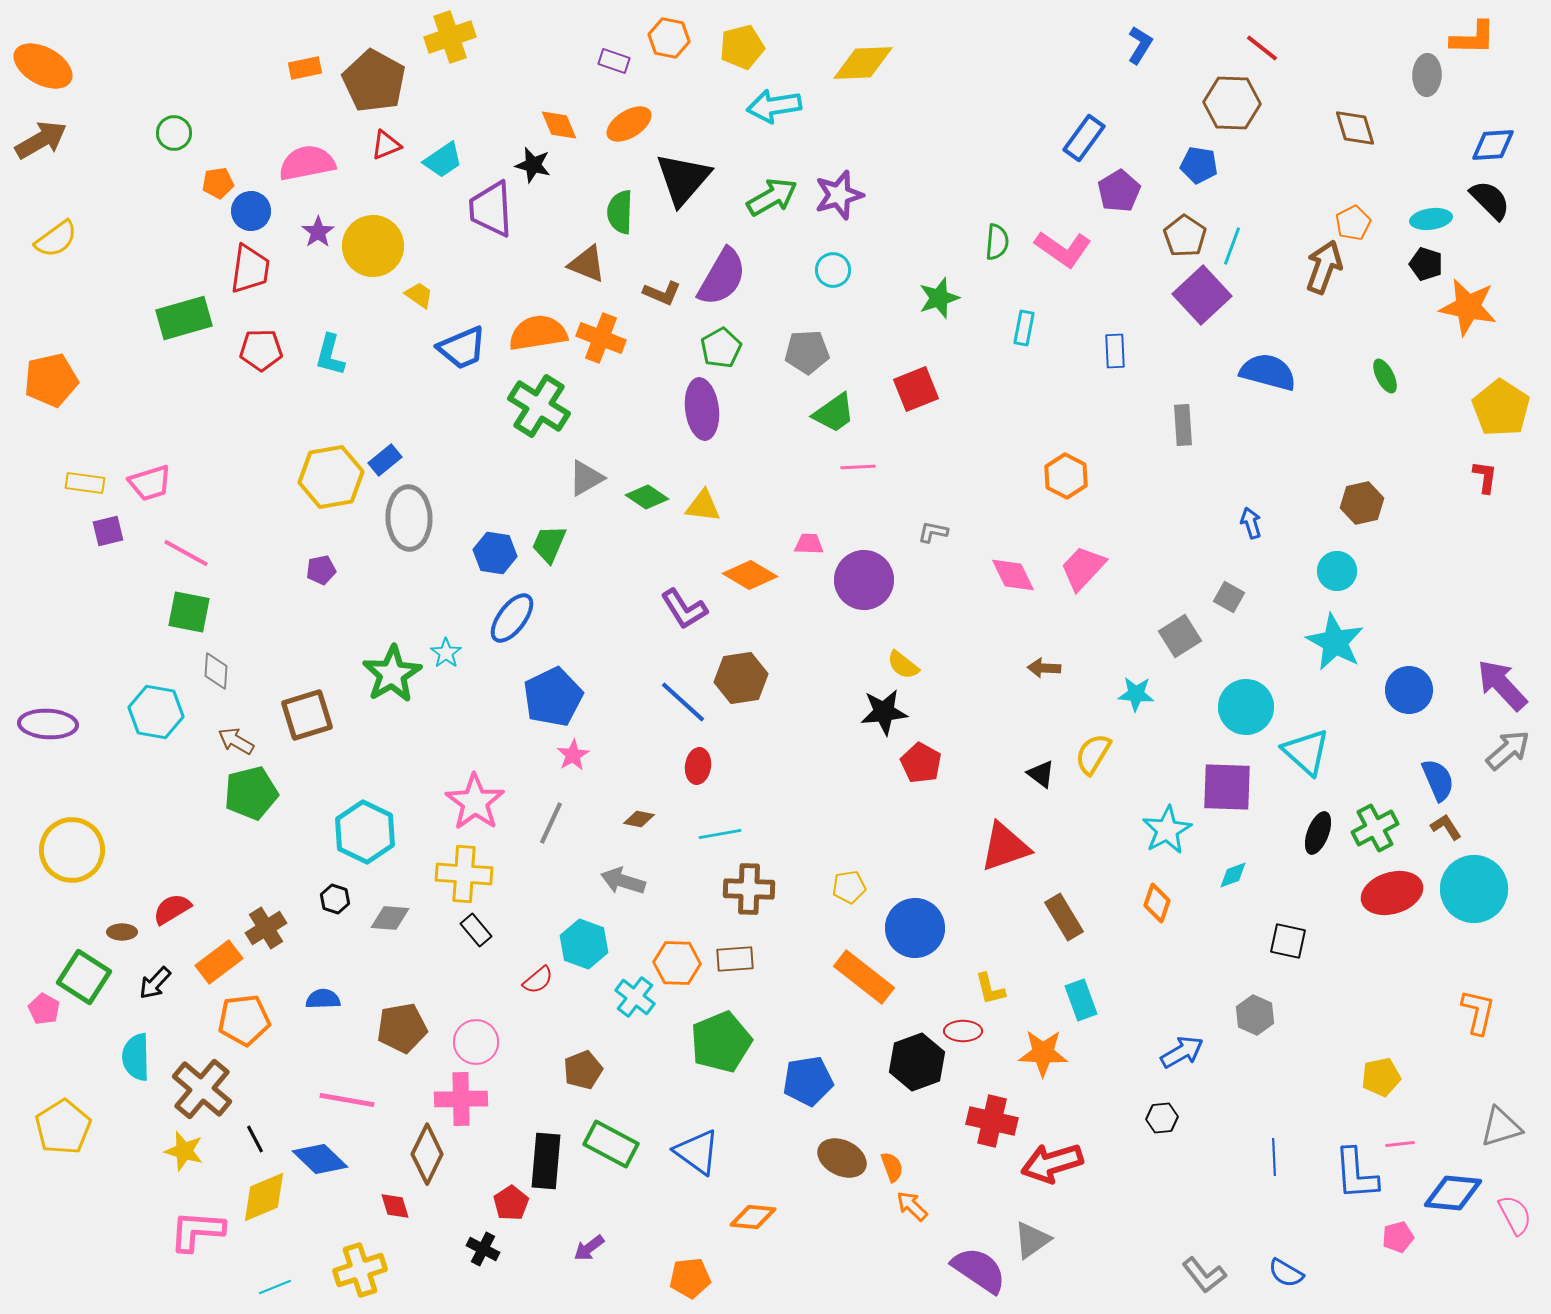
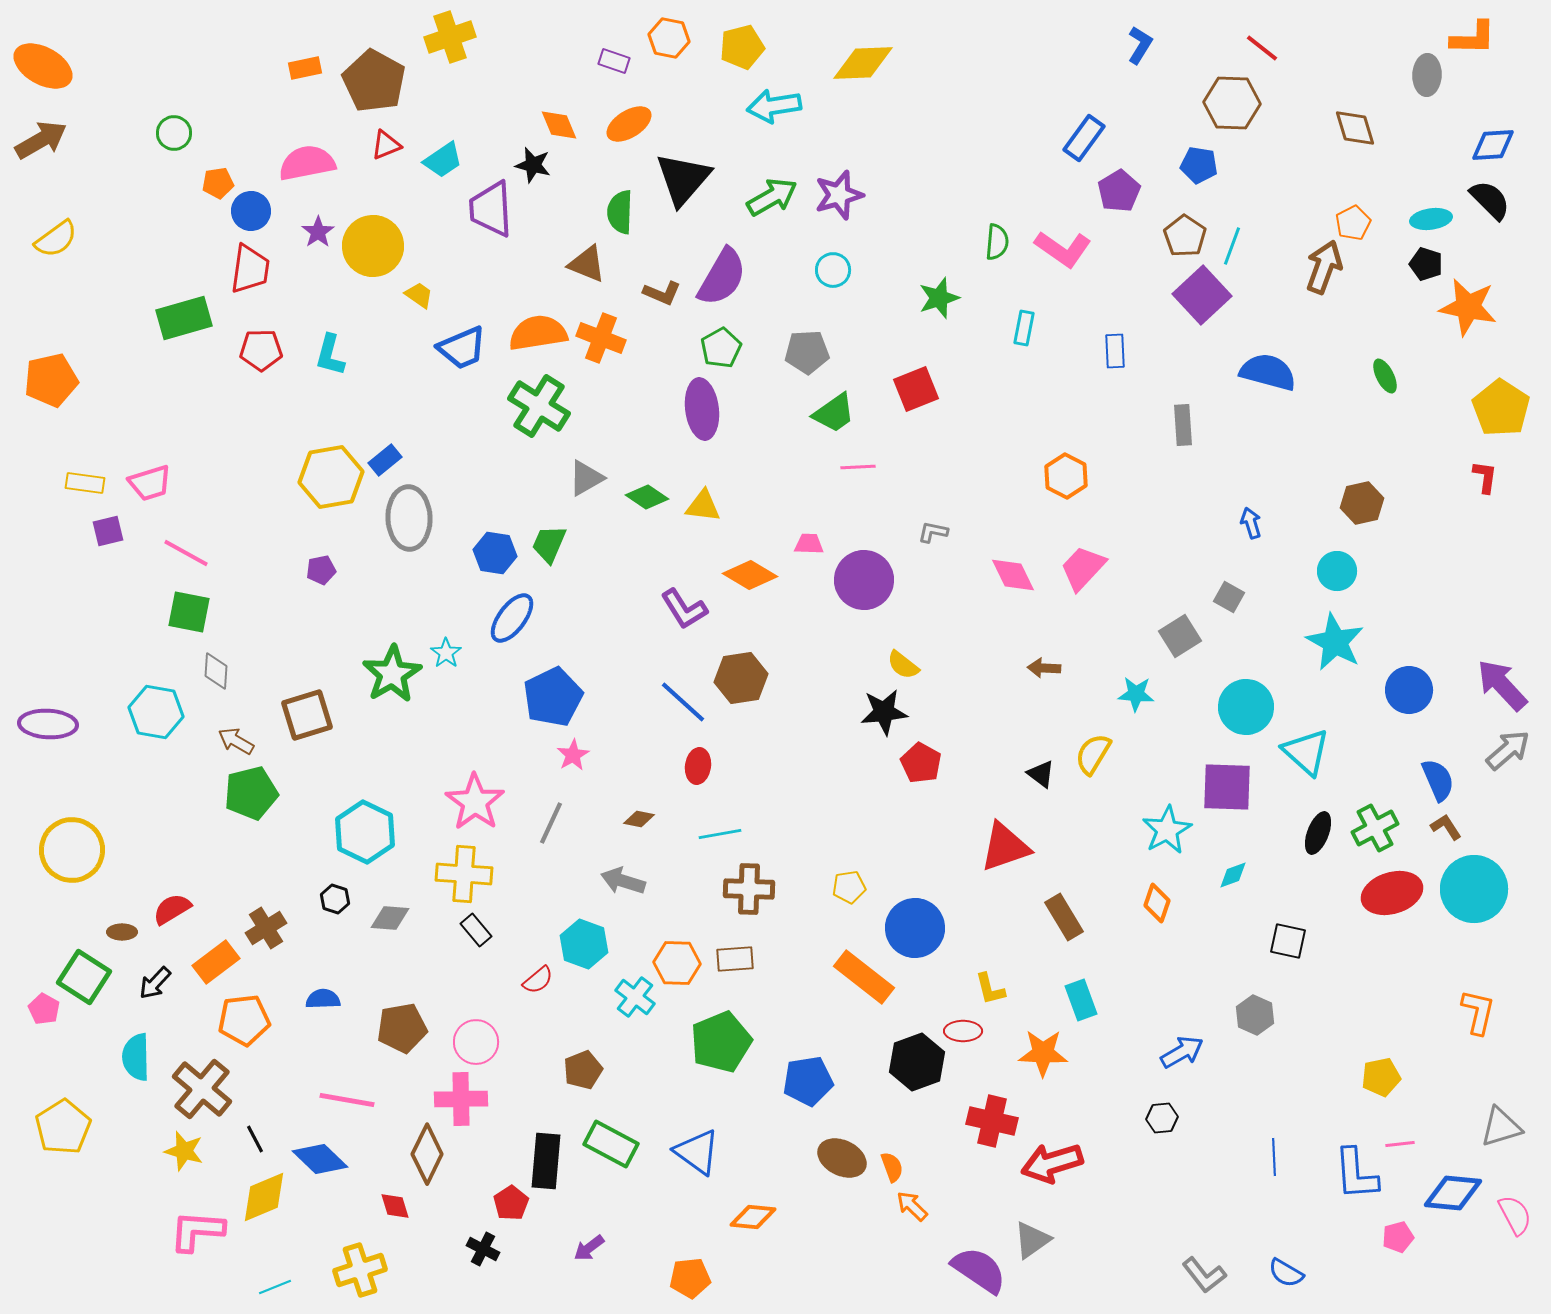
orange rectangle at (219, 962): moved 3 px left
